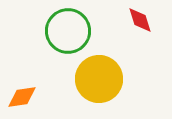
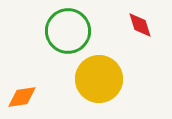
red diamond: moved 5 px down
